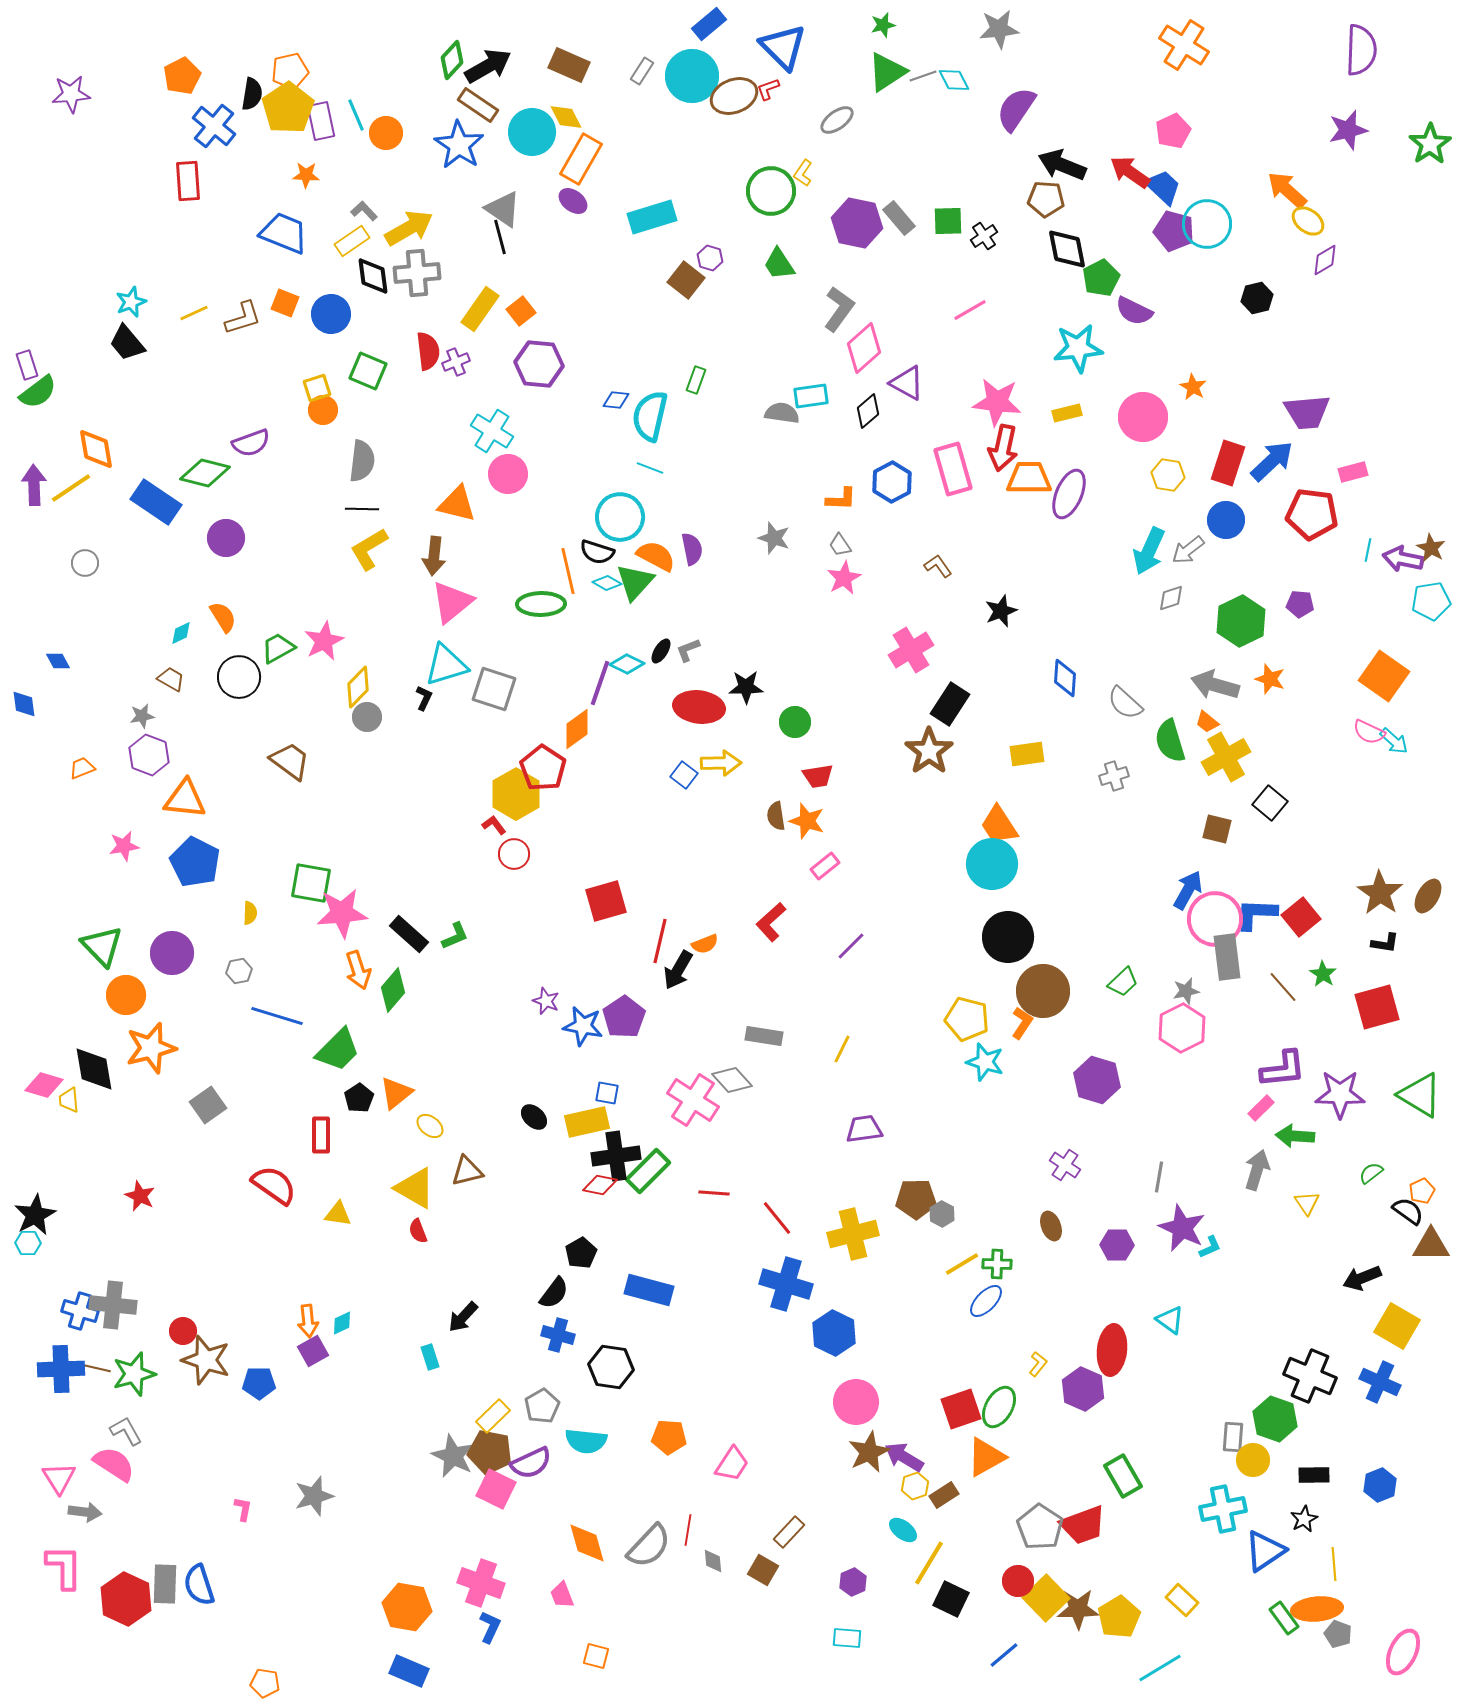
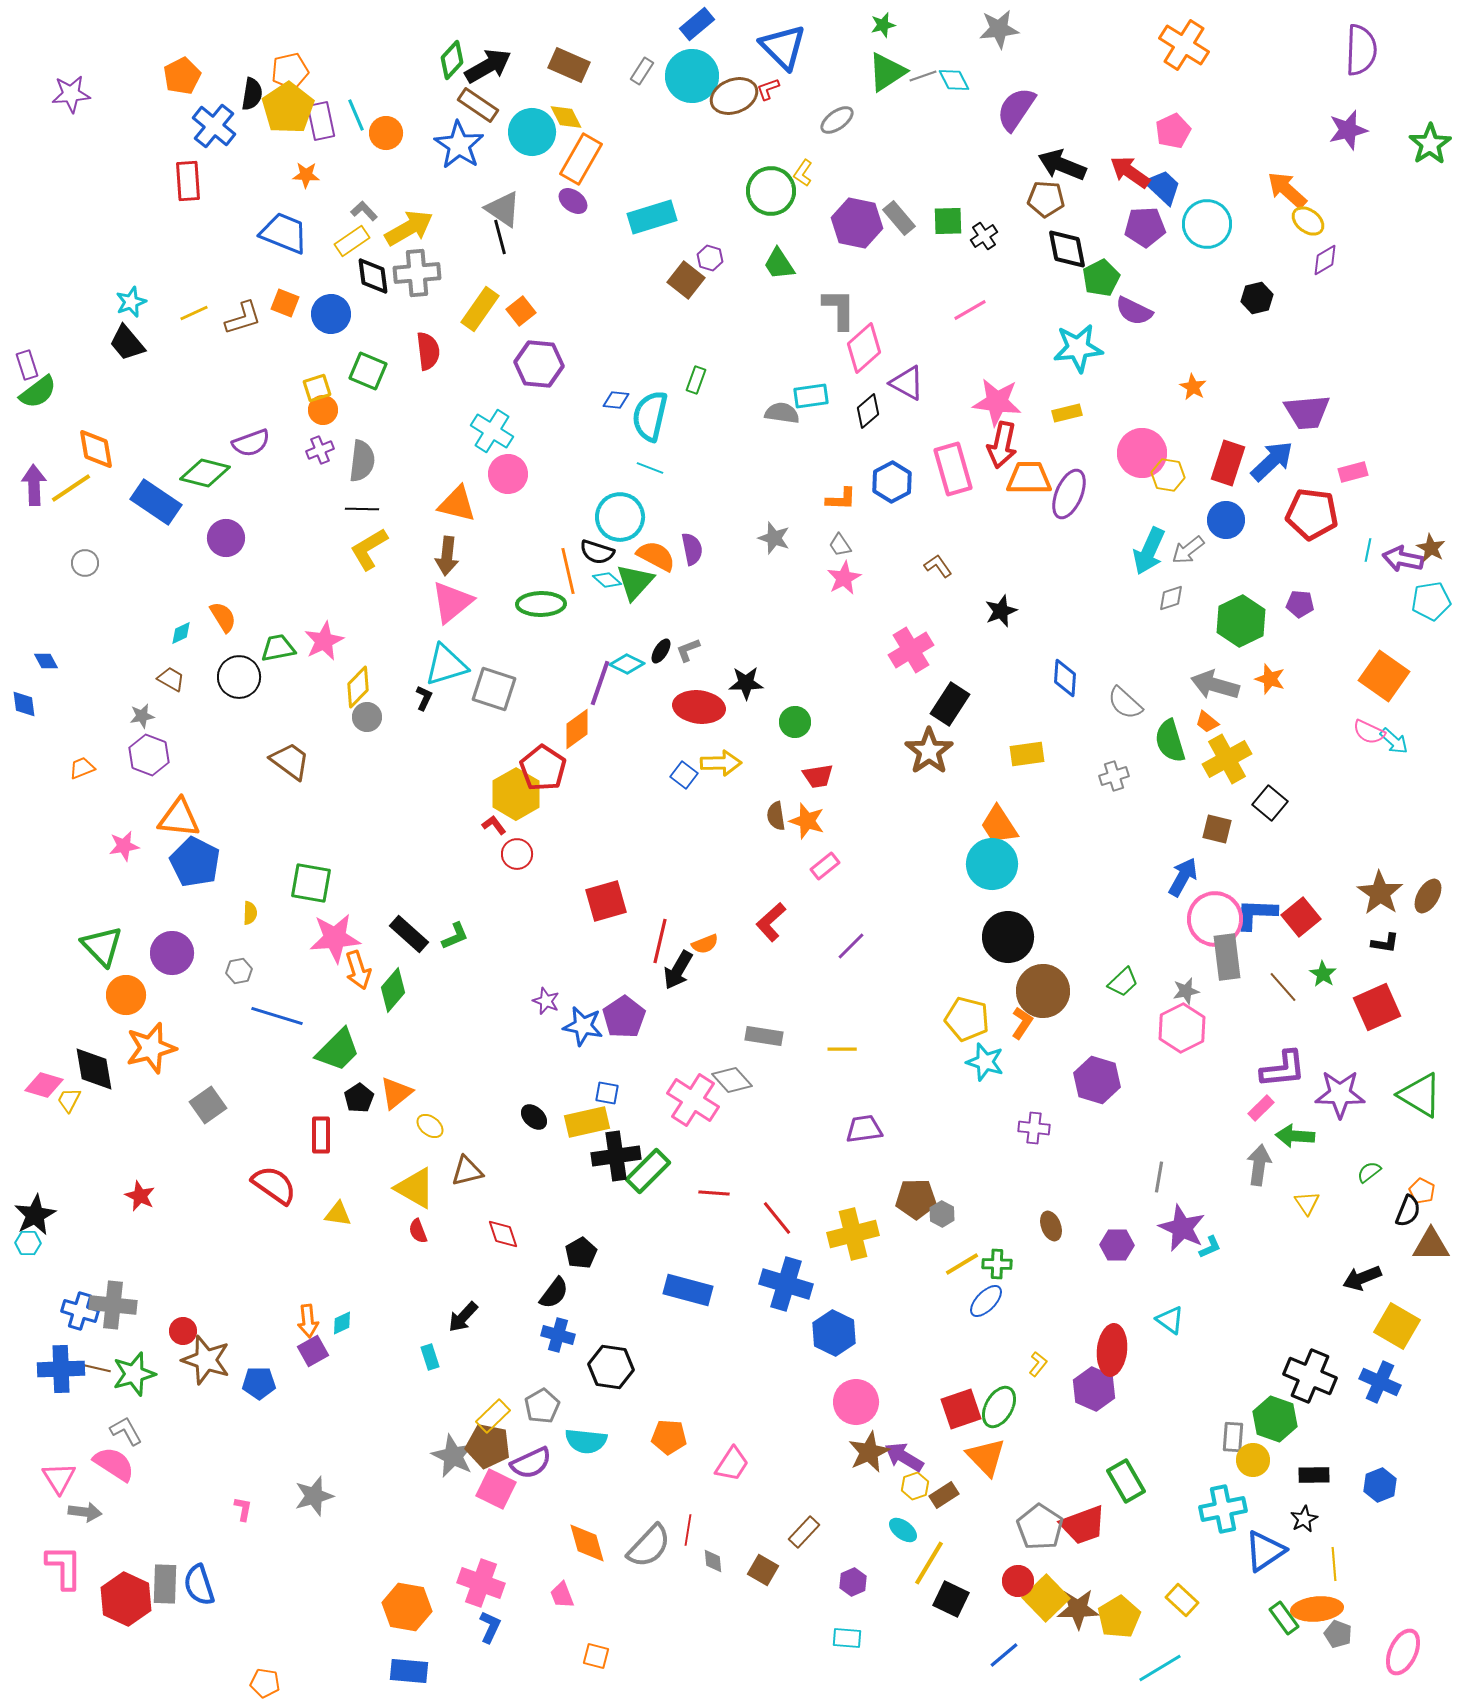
blue rectangle at (709, 24): moved 12 px left
purple pentagon at (1174, 231): moved 29 px left, 4 px up; rotated 18 degrees counterclockwise
gray L-shape at (839, 309): rotated 36 degrees counterclockwise
purple cross at (456, 362): moved 136 px left, 88 px down
pink circle at (1143, 417): moved 1 px left, 36 px down
red arrow at (1003, 448): moved 1 px left, 3 px up
brown arrow at (434, 556): moved 13 px right
cyan diamond at (607, 583): moved 3 px up; rotated 12 degrees clockwise
green trapezoid at (278, 648): rotated 18 degrees clockwise
blue diamond at (58, 661): moved 12 px left
black star at (746, 687): moved 4 px up
yellow cross at (1226, 757): moved 1 px right, 2 px down
orange triangle at (185, 799): moved 6 px left, 19 px down
red circle at (514, 854): moved 3 px right
blue arrow at (1188, 890): moved 5 px left, 13 px up
pink star at (342, 913): moved 7 px left, 25 px down
red square at (1377, 1007): rotated 9 degrees counterclockwise
yellow line at (842, 1049): rotated 64 degrees clockwise
yellow trapezoid at (69, 1100): rotated 32 degrees clockwise
purple cross at (1065, 1165): moved 31 px left, 37 px up; rotated 28 degrees counterclockwise
gray arrow at (1257, 1170): moved 2 px right, 5 px up; rotated 9 degrees counterclockwise
green semicircle at (1371, 1173): moved 2 px left, 1 px up
red diamond at (600, 1185): moved 97 px left, 49 px down; rotated 60 degrees clockwise
orange pentagon at (1422, 1191): rotated 20 degrees counterclockwise
black semicircle at (1408, 1211): rotated 76 degrees clockwise
blue rectangle at (649, 1290): moved 39 px right
purple hexagon at (1083, 1389): moved 11 px right
brown pentagon at (490, 1452): moved 2 px left, 6 px up
orange triangle at (986, 1457): rotated 45 degrees counterclockwise
green rectangle at (1123, 1476): moved 3 px right, 5 px down
brown rectangle at (789, 1532): moved 15 px right
blue rectangle at (409, 1671): rotated 18 degrees counterclockwise
